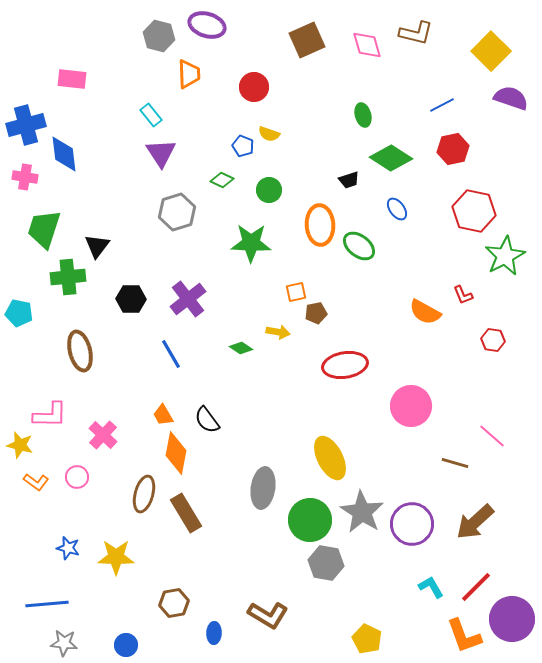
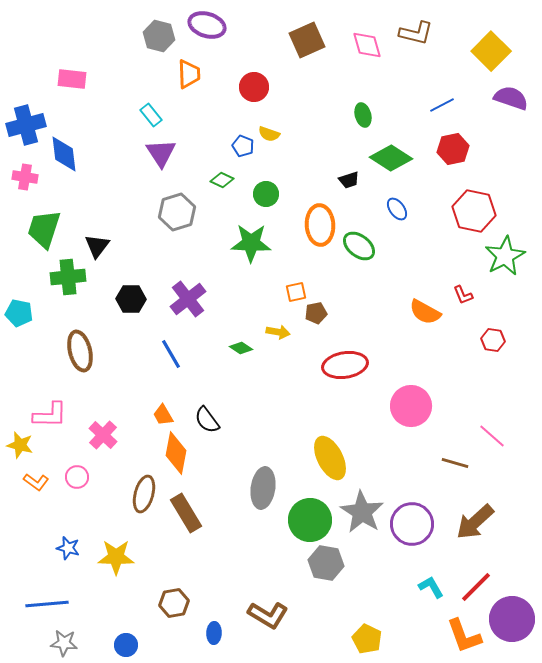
green circle at (269, 190): moved 3 px left, 4 px down
